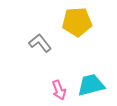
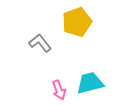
yellow pentagon: rotated 16 degrees counterclockwise
cyan trapezoid: moved 1 px left, 2 px up
